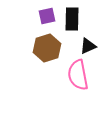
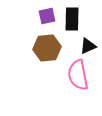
brown hexagon: rotated 12 degrees clockwise
